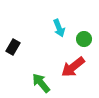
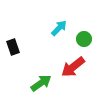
cyan arrow: rotated 114 degrees counterclockwise
black rectangle: rotated 49 degrees counterclockwise
green arrow: rotated 95 degrees clockwise
